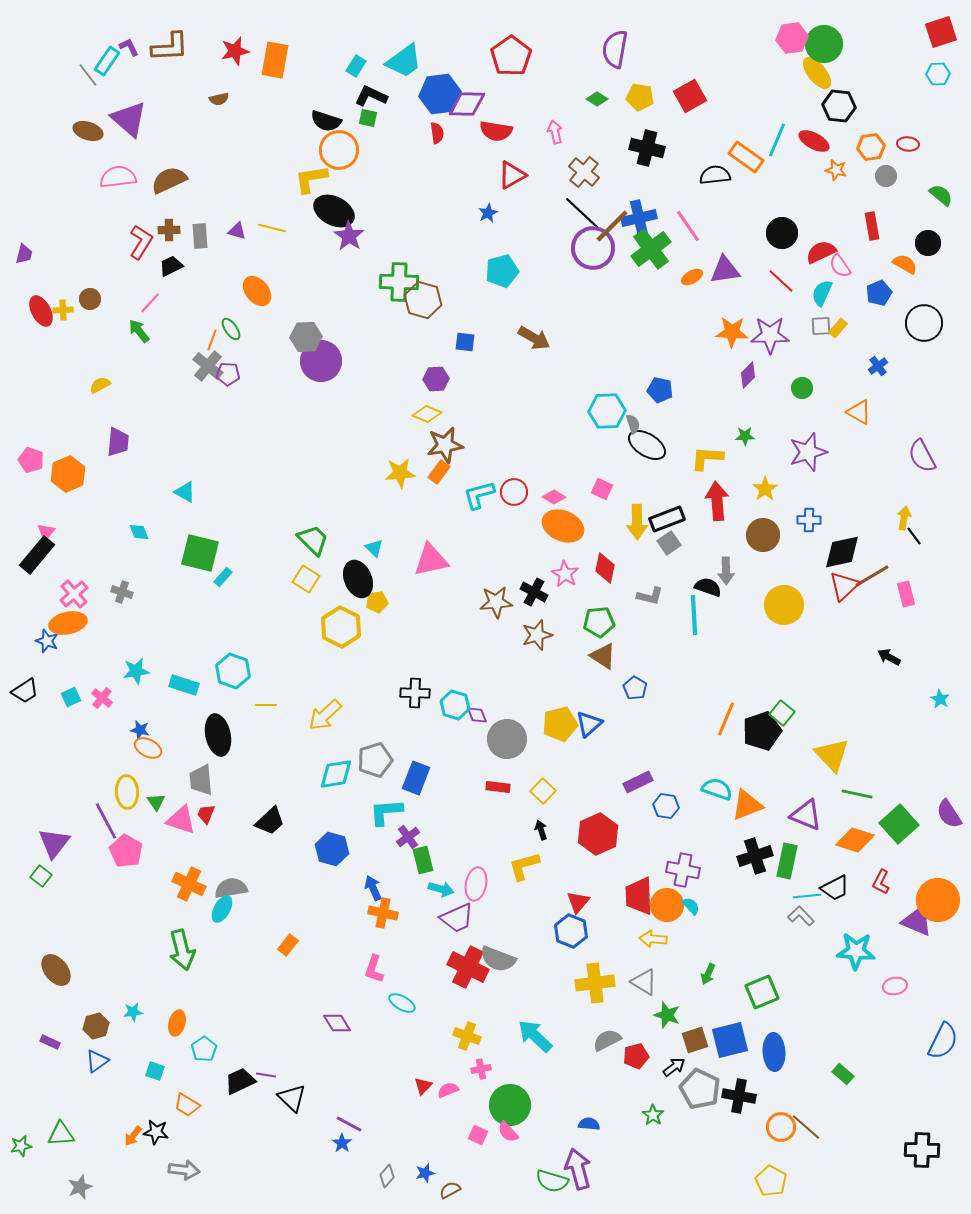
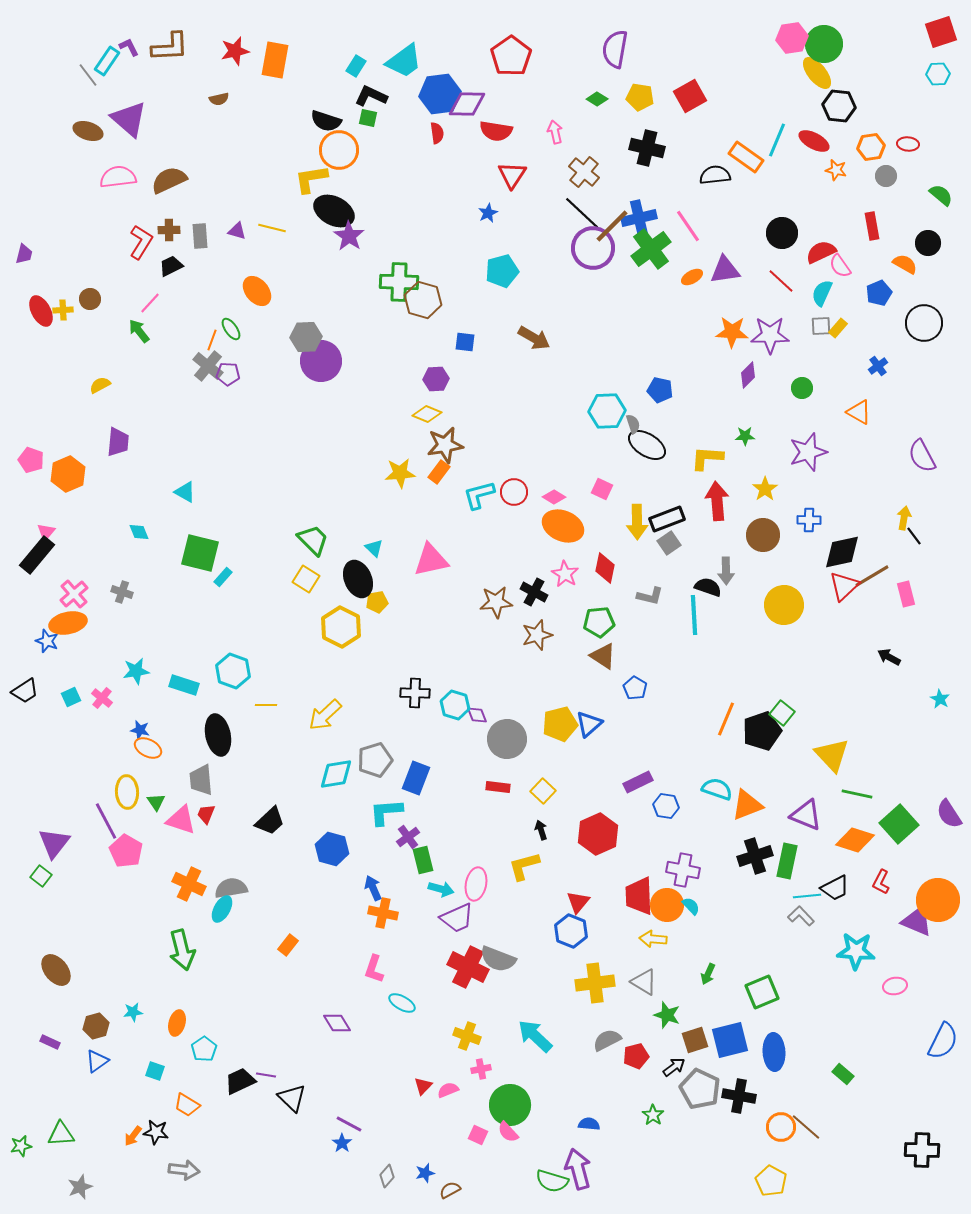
red triangle at (512, 175): rotated 28 degrees counterclockwise
